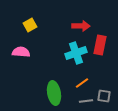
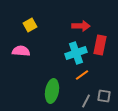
pink semicircle: moved 1 px up
orange line: moved 8 px up
green ellipse: moved 2 px left, 2 px up; rotated 20 degrees clockwise
gray line: rotated 56 degrees counterclockwise
